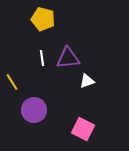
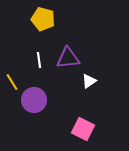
white line: moved 3 px left, 2 px down
white triangle: moved 2 px right; rotated 14 degrees counterclockwise
purple circle: moved 10 px up
